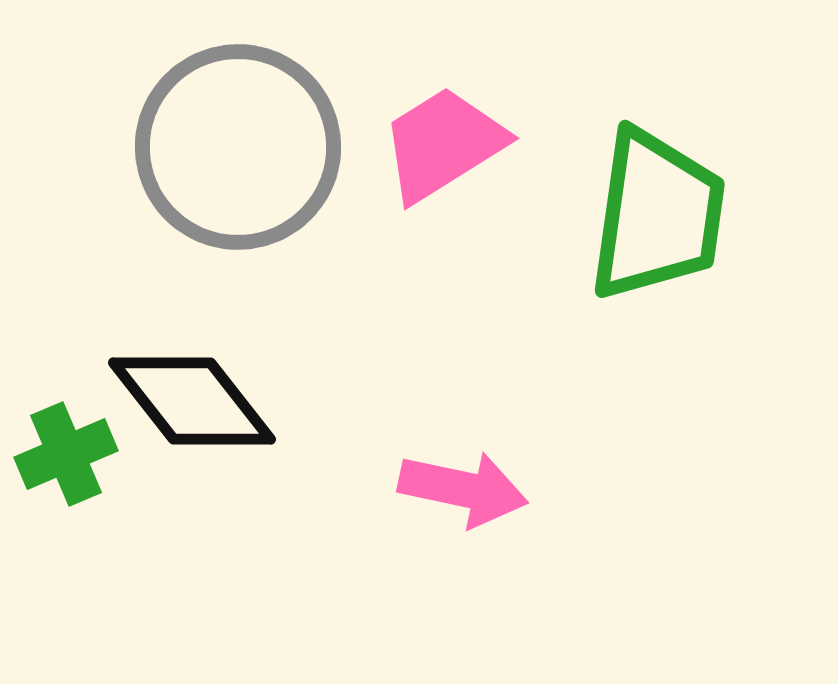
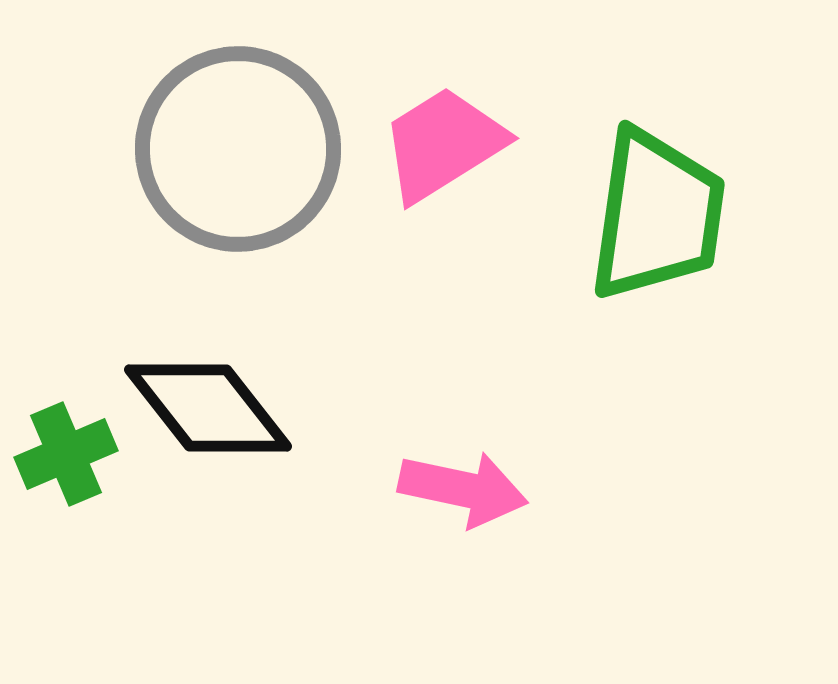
gray circle: moved 2 px down
black diamond: moved 16 px right, 7 px down
